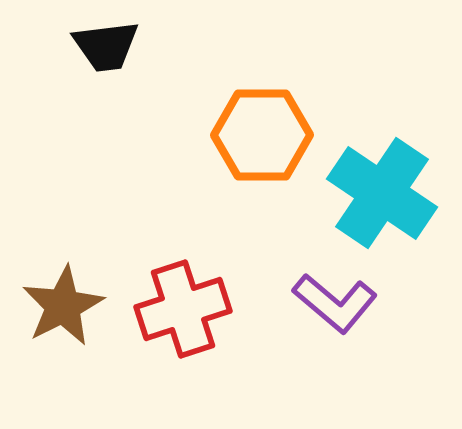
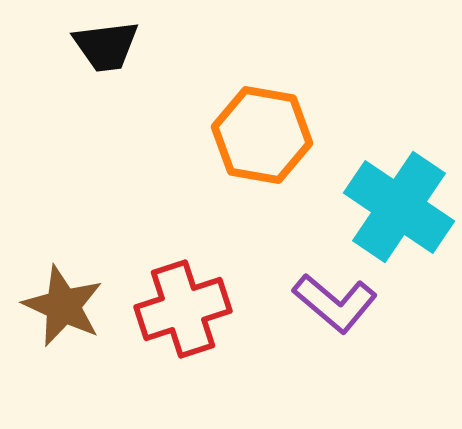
orange hexagon: rotated 10 degrees clockwise
cyan cross: moved 17 px right, 14 px down
brown star: rotated 20 degrees counterclockwise
